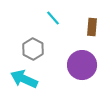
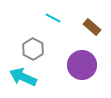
cyan line: rotated 21 degrees counterclockwise
brown rectangle: rotated 54 degrees counterclockwise
cyan arrow: moved 1 px left, 2 px up
